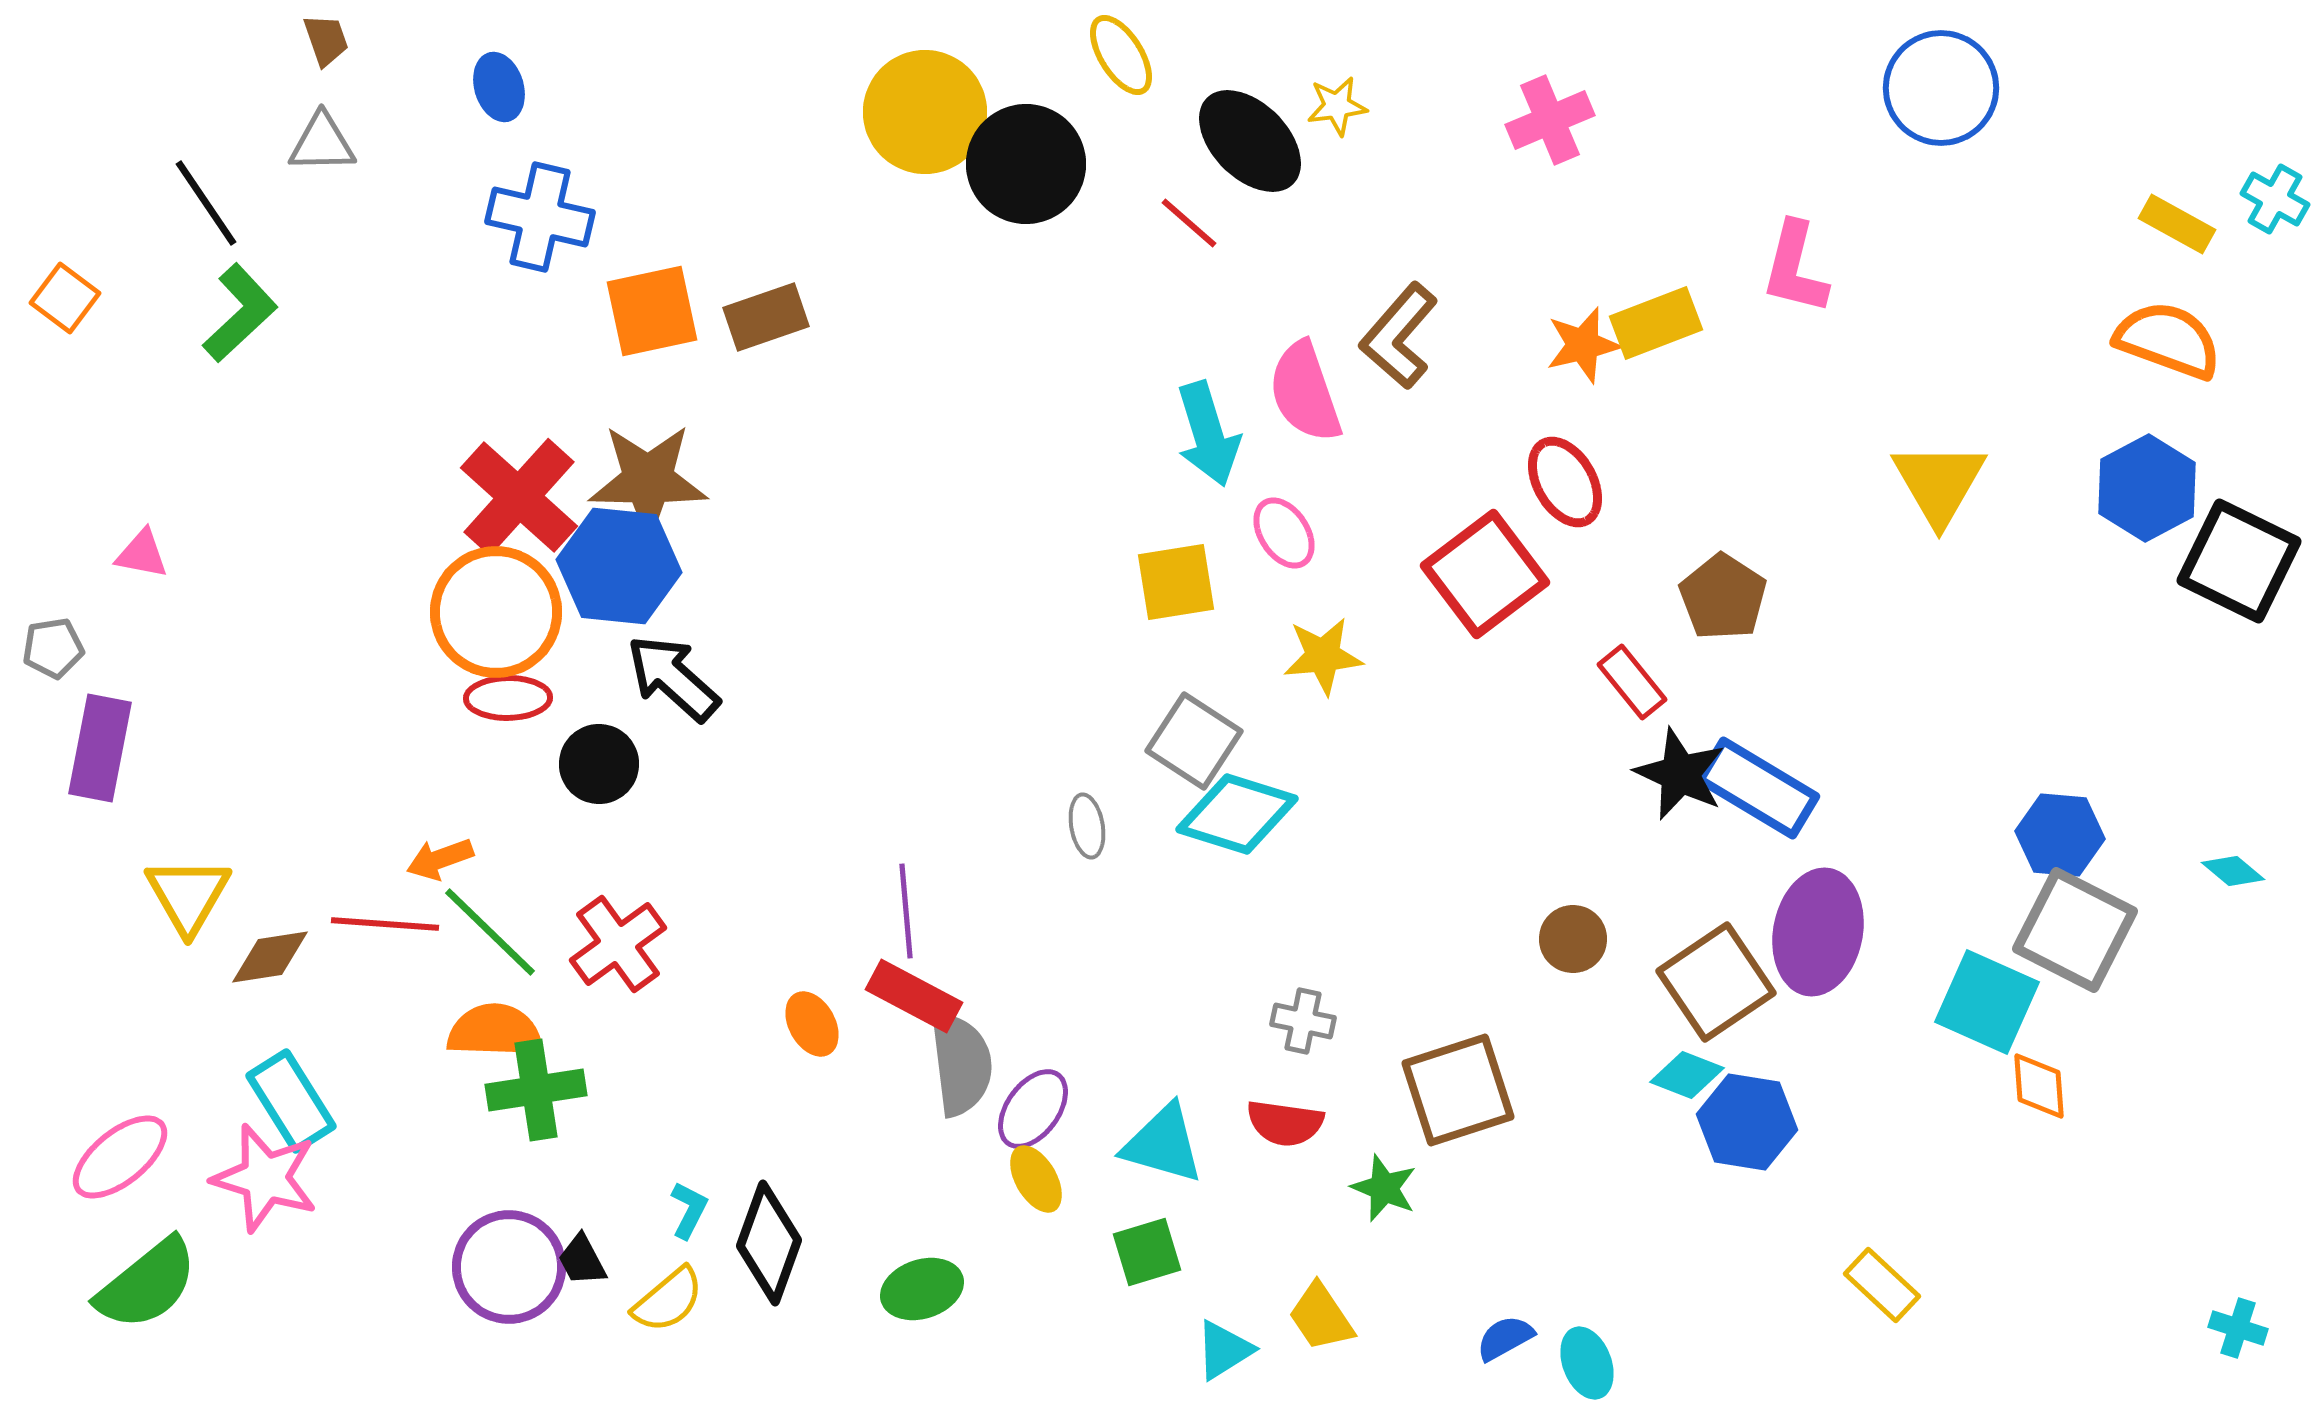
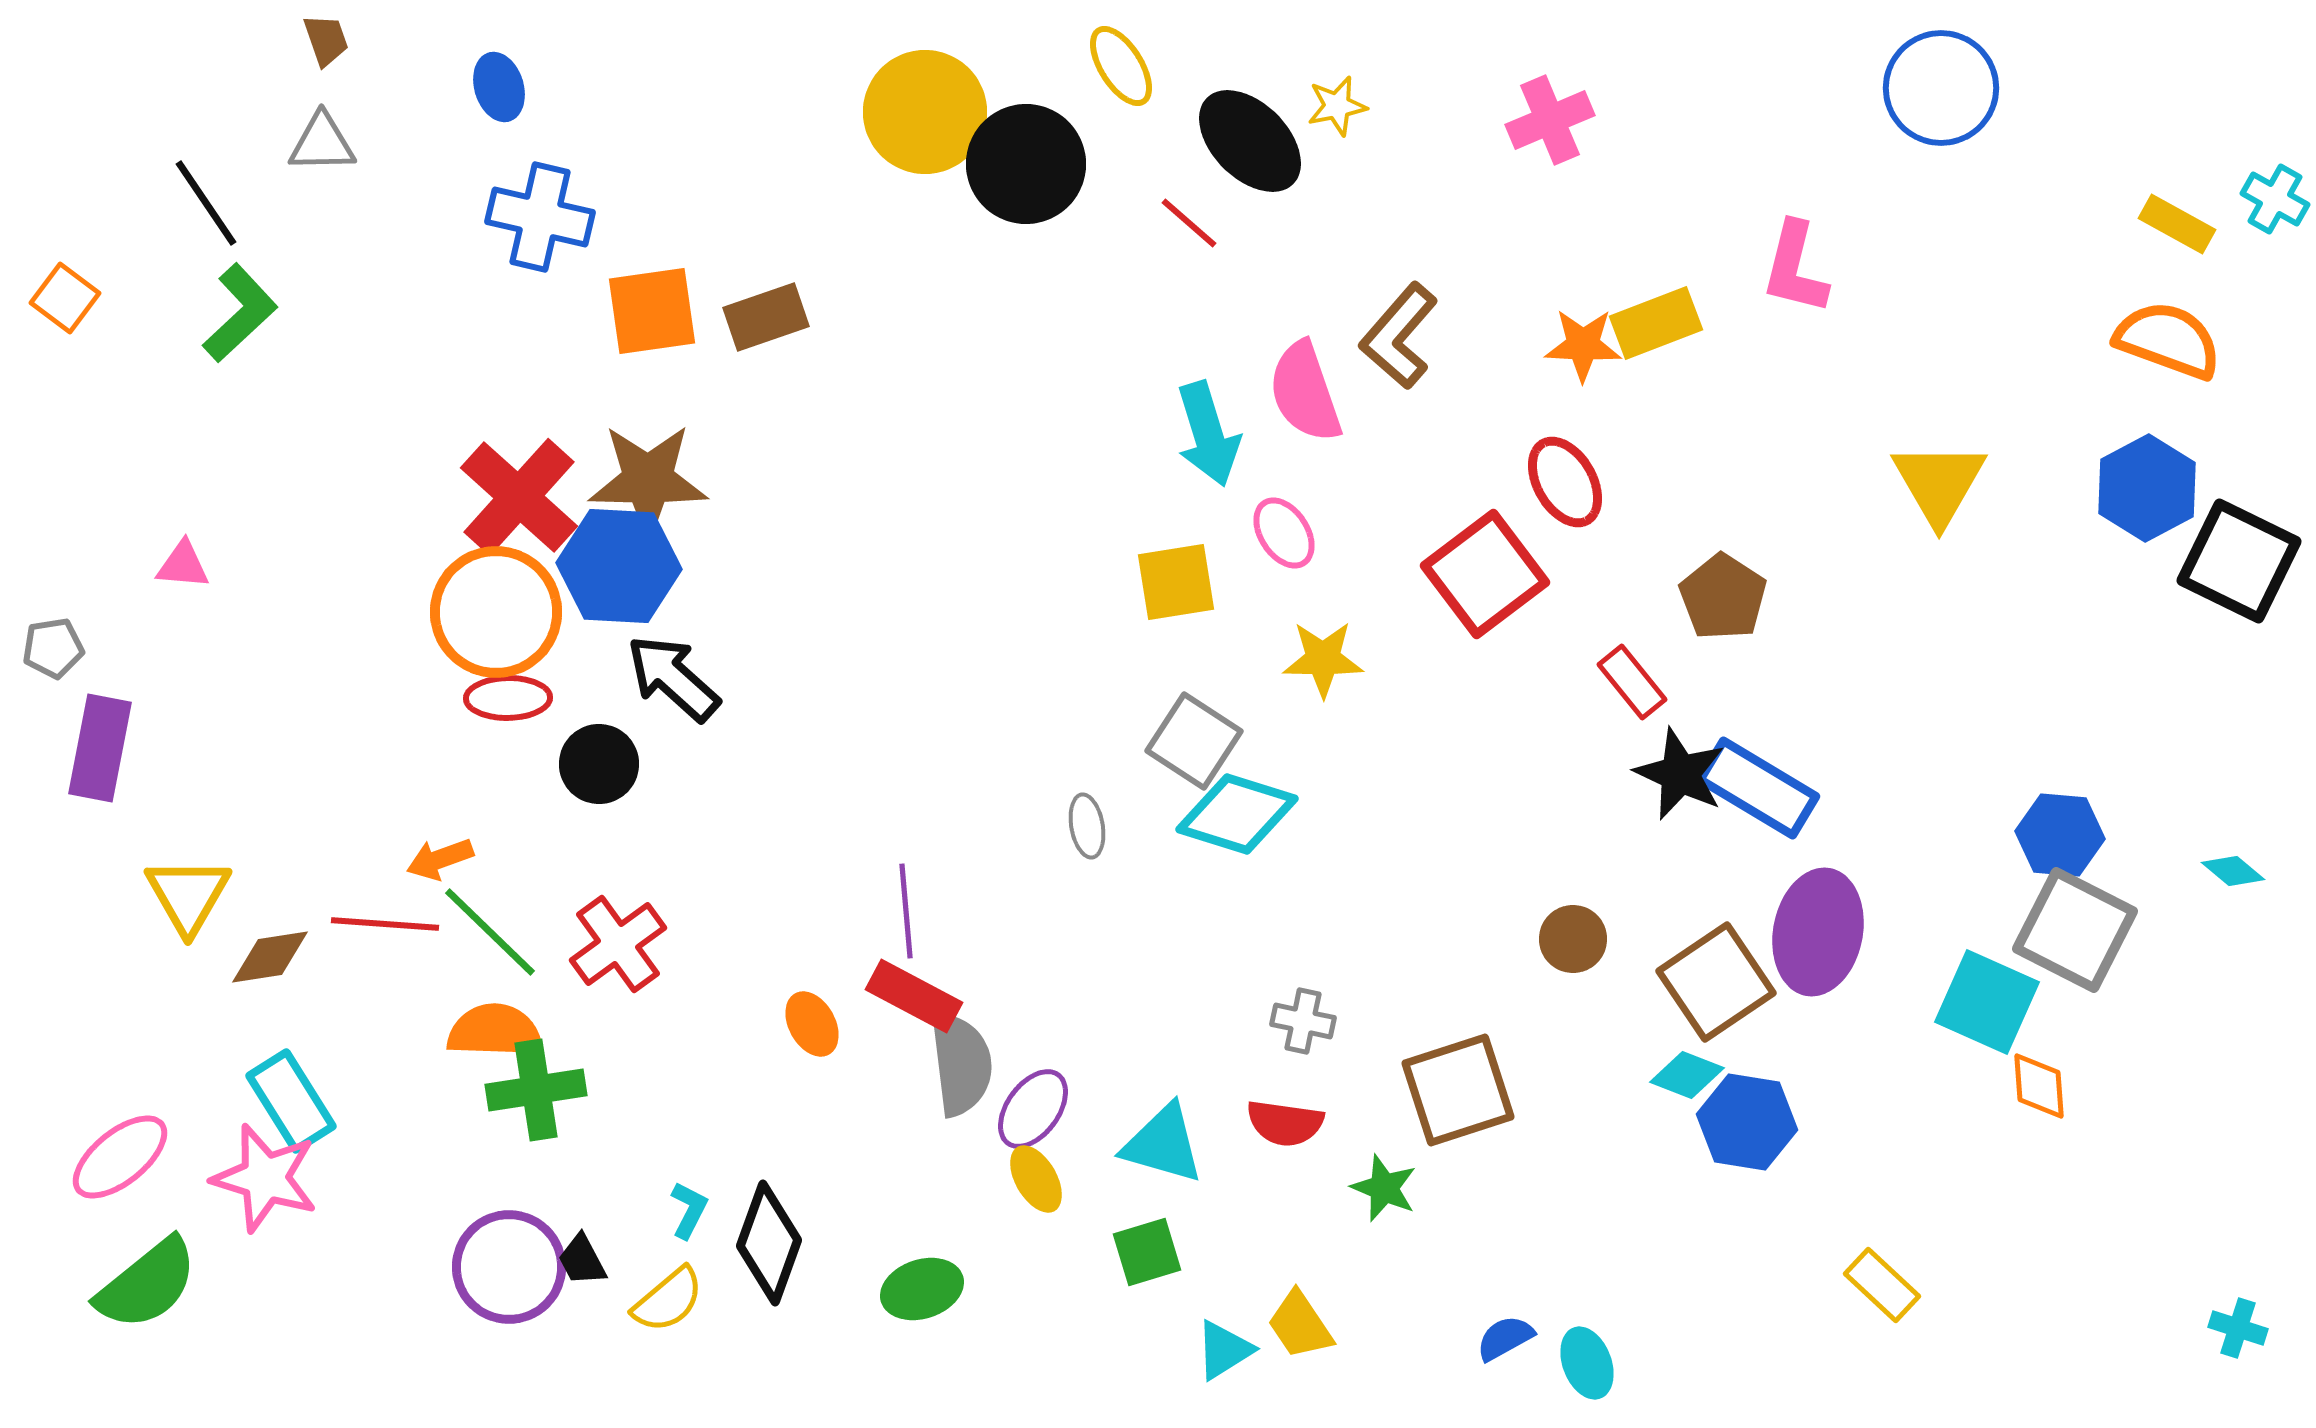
yellow ellipse at (1121, 55): moved 11 px down
yellow star at (1337, 106): rotated 4 degrees counterclockwise
orange square at (652, 311): rotated 4 degrees clockwise
orange star at (1583, 345): rotated 16 degrees clockwise
pink triangle at (142, 554): moved 41 px right, 11 px down; rotated 6 degrees counterclockwise
blue hexagon at (619, 566): rotated 3 degrees counterclockwise
yellow star at (1323, 656): moved 3 px down; rotated 6 degrees clockwise
yellow trapezoid at (1321, 1317): moved 21 px left, 8 px down
